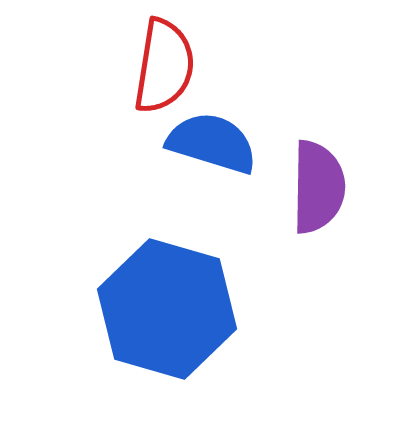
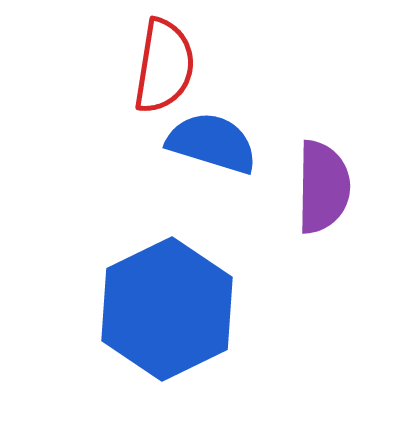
purple semicircle: moved 5 px right
blue hexagon: rotated 18 degrees clockwise
